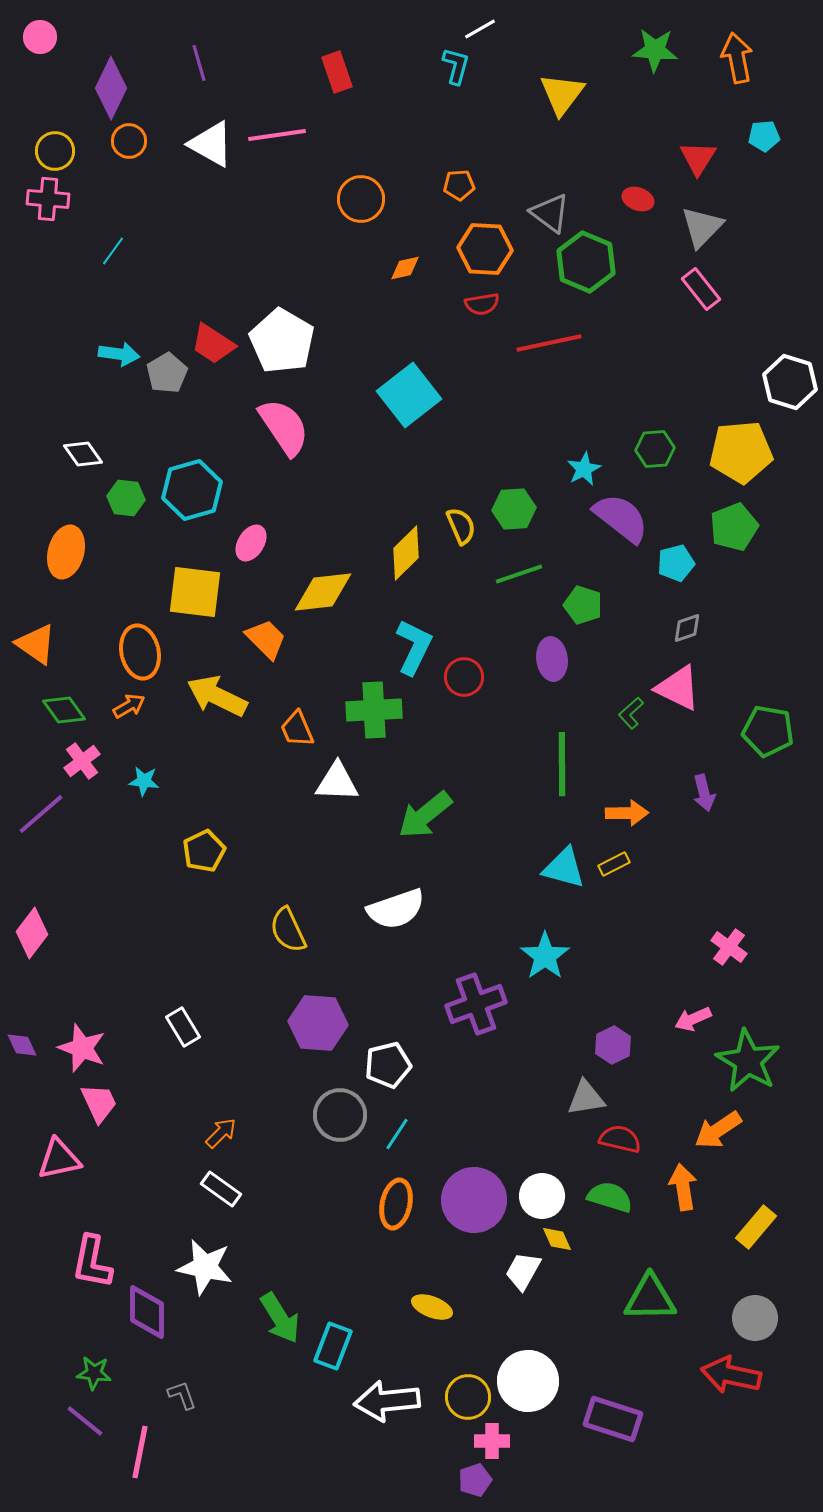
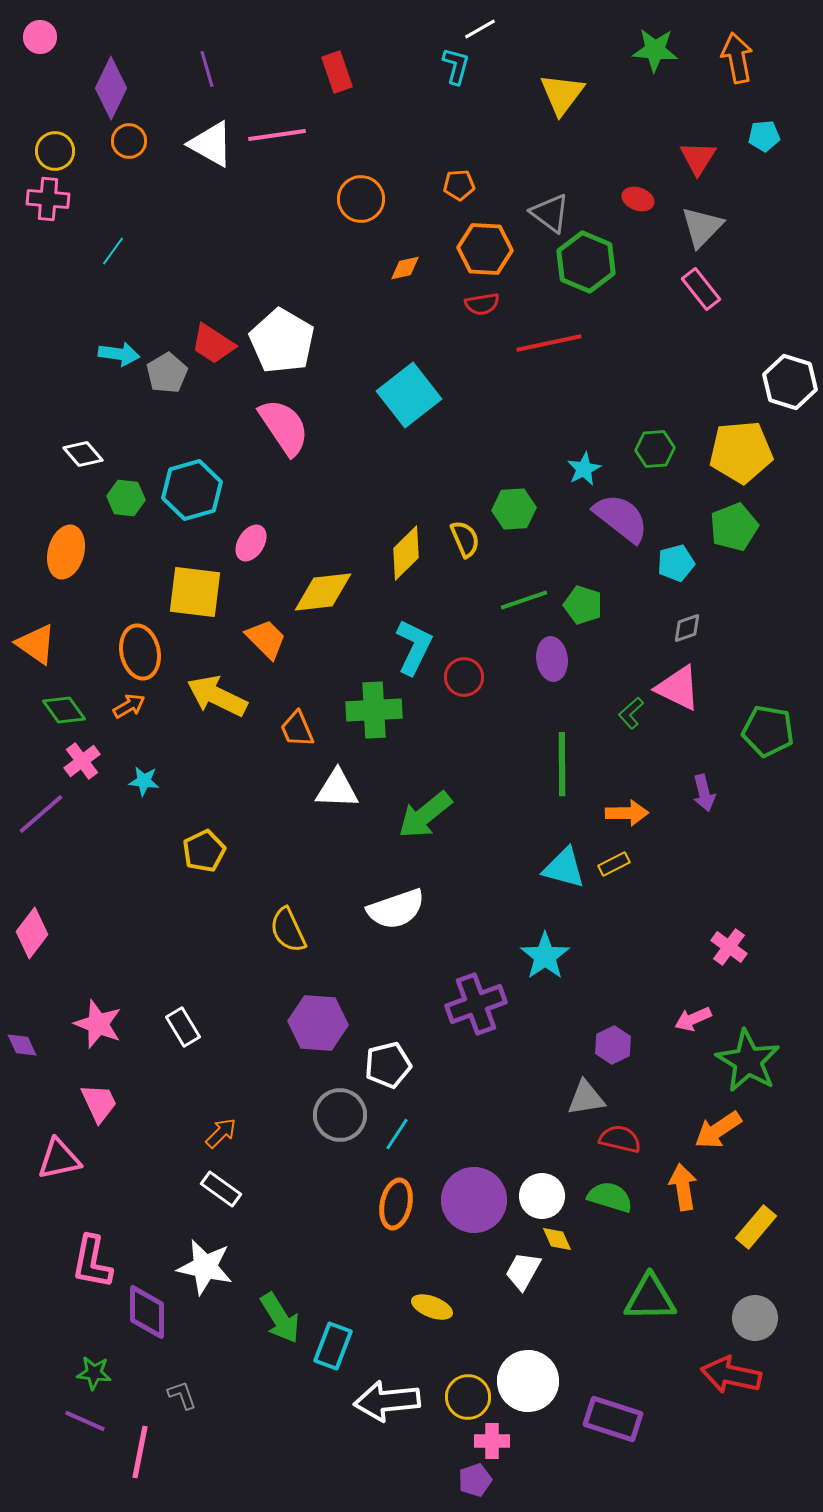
purple line at (199, 63): moved 8 px right, 6 px down
white diamond at (83, 454): rotated 6 degrees counterclockwise
yellow semicircle at (461, 526): moved 4 px right, 13 px down
green line at (519, 574): moved 5 px right, 26 px down
white triangle at (337, 782): moved 7 px down
pink star at (82, 1048): moved 16 px right, 24 px up
purple line at (85, 1421): rotated 15 degrees counterclockwise
